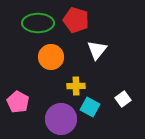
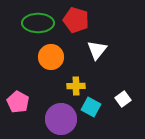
cyan square: moved 1 px right
